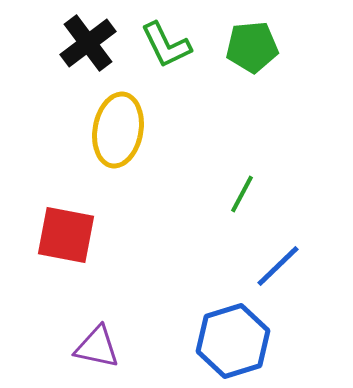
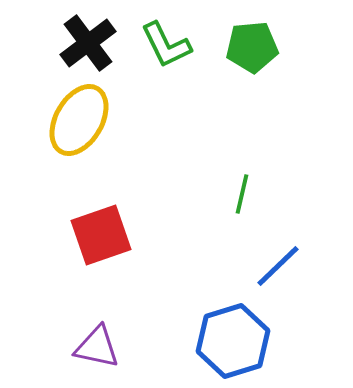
yellow ellipse: moved 39 px left, 10 px up; rotated 20 degrees clockwise
green line: rotated 15 degrees counterclockwise
red square: moved 35 px right; rotated 30 degrees counterclockwise
